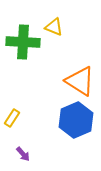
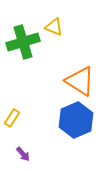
green cross: rotated 20 degrees counterclockwise
